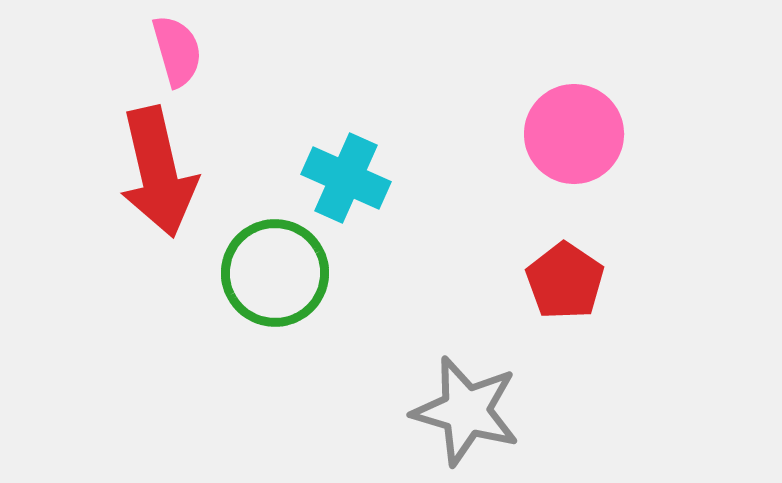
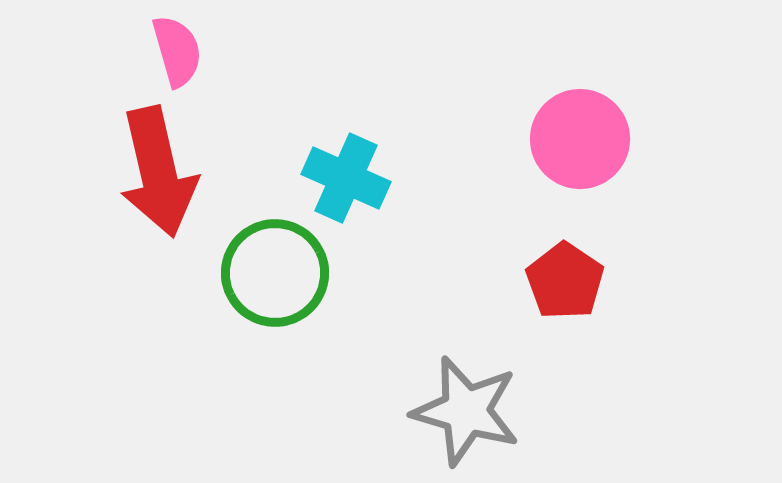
pink circle: moved 6 px right, 5 px down
